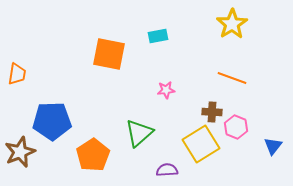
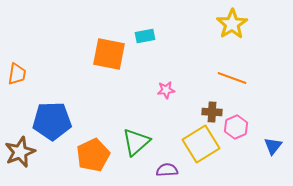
cyan rectangle: moved 13 px left
pink hexagon: rotated 15 degrees clockwise
green triangle: moved 3 px left, 9 px down
orange pentagon: rotated 8 degrees clockwise
